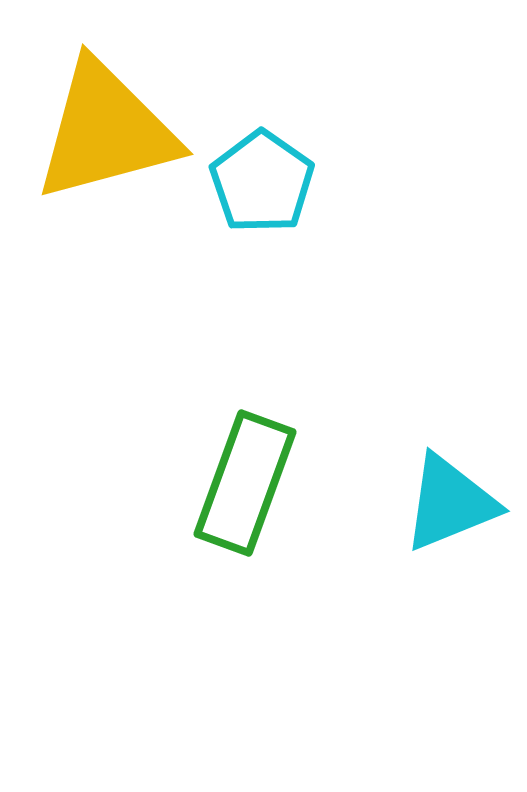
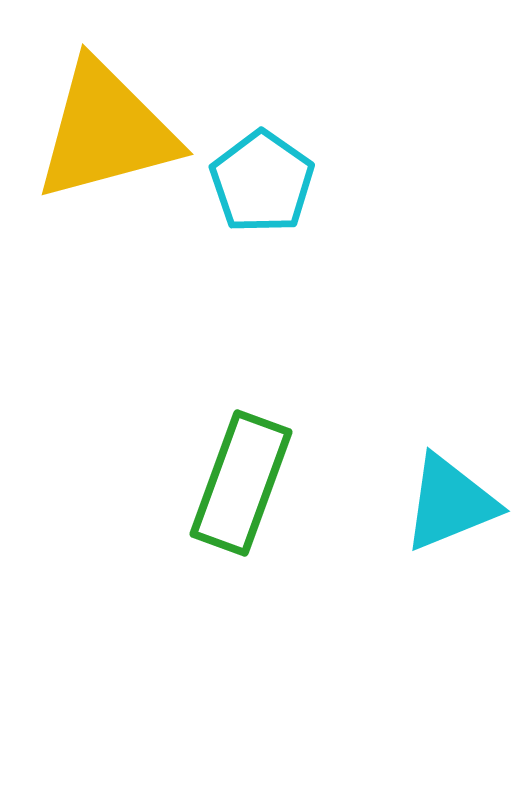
green rectangle: moved 4 px left
